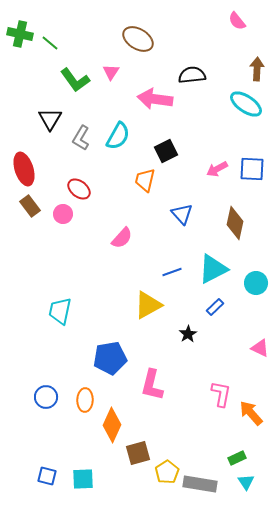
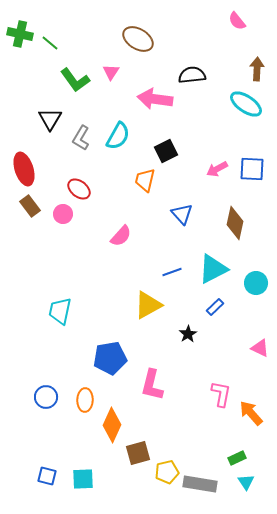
pink semicircle at (122, 238): moved 1 px left, 2 px up
yellow pentagon at (167, 472): rotated 20 degrees clockwise
